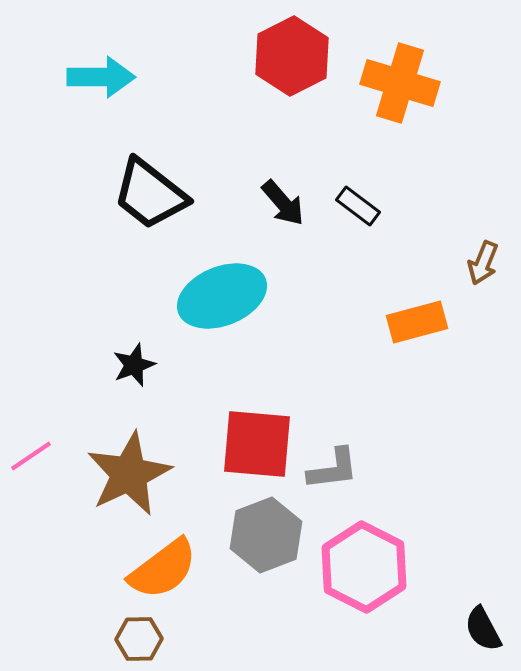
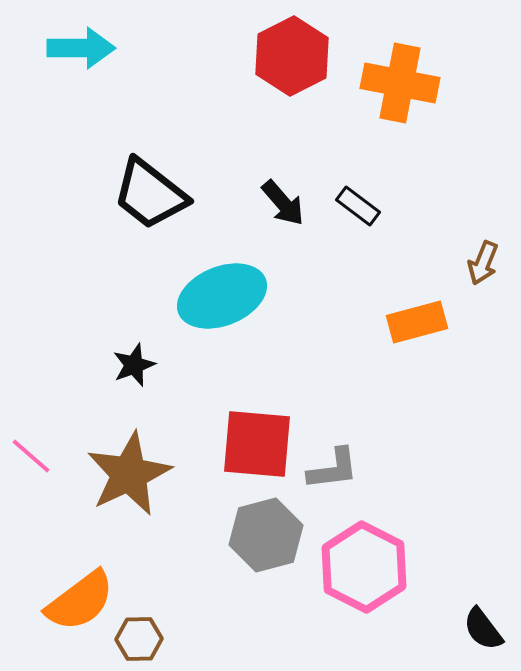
cyan arrow: moved 20 px left, 29 px up
orange cross: rotated 6 degrees counterclockwise
pink line: rotated 75 degrees clockwise
gray hexagon: rotated 6 degrees clockwise
orange semicircle: moved 83 px left, 32 px down
black semicircle: rotated 9 degrees counterclockwise
